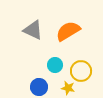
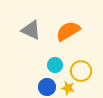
gray triangle: moved 2 px left
blue circle: moved 8 px right
